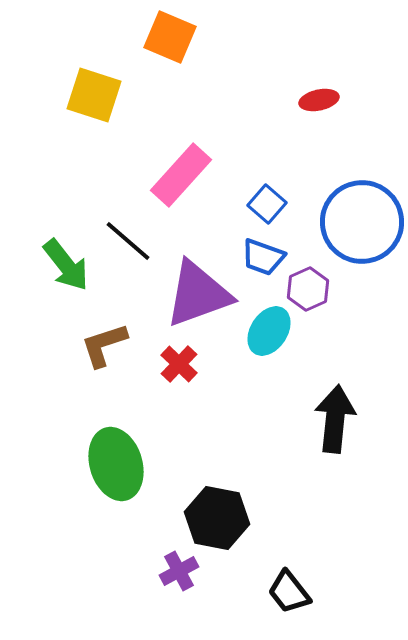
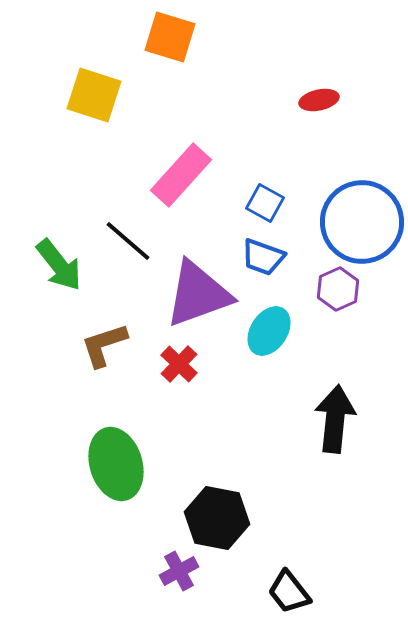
orange square: rotated 6 degrees counterclockwise
blue square: moved 2 px left, 1 px up; rotated 12 degrees counterclockwise
green arrow: moved 7 px left
purple hexagon: moved 30 px right
